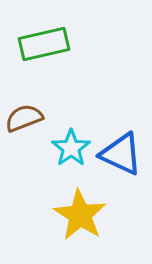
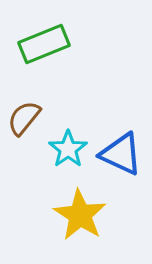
green rectangle: rotated 9 degrees counterclockwise
brown semicircle: rotated 30 degrees counterclockwise
cyan star: moved 3 px left, 1 px down
